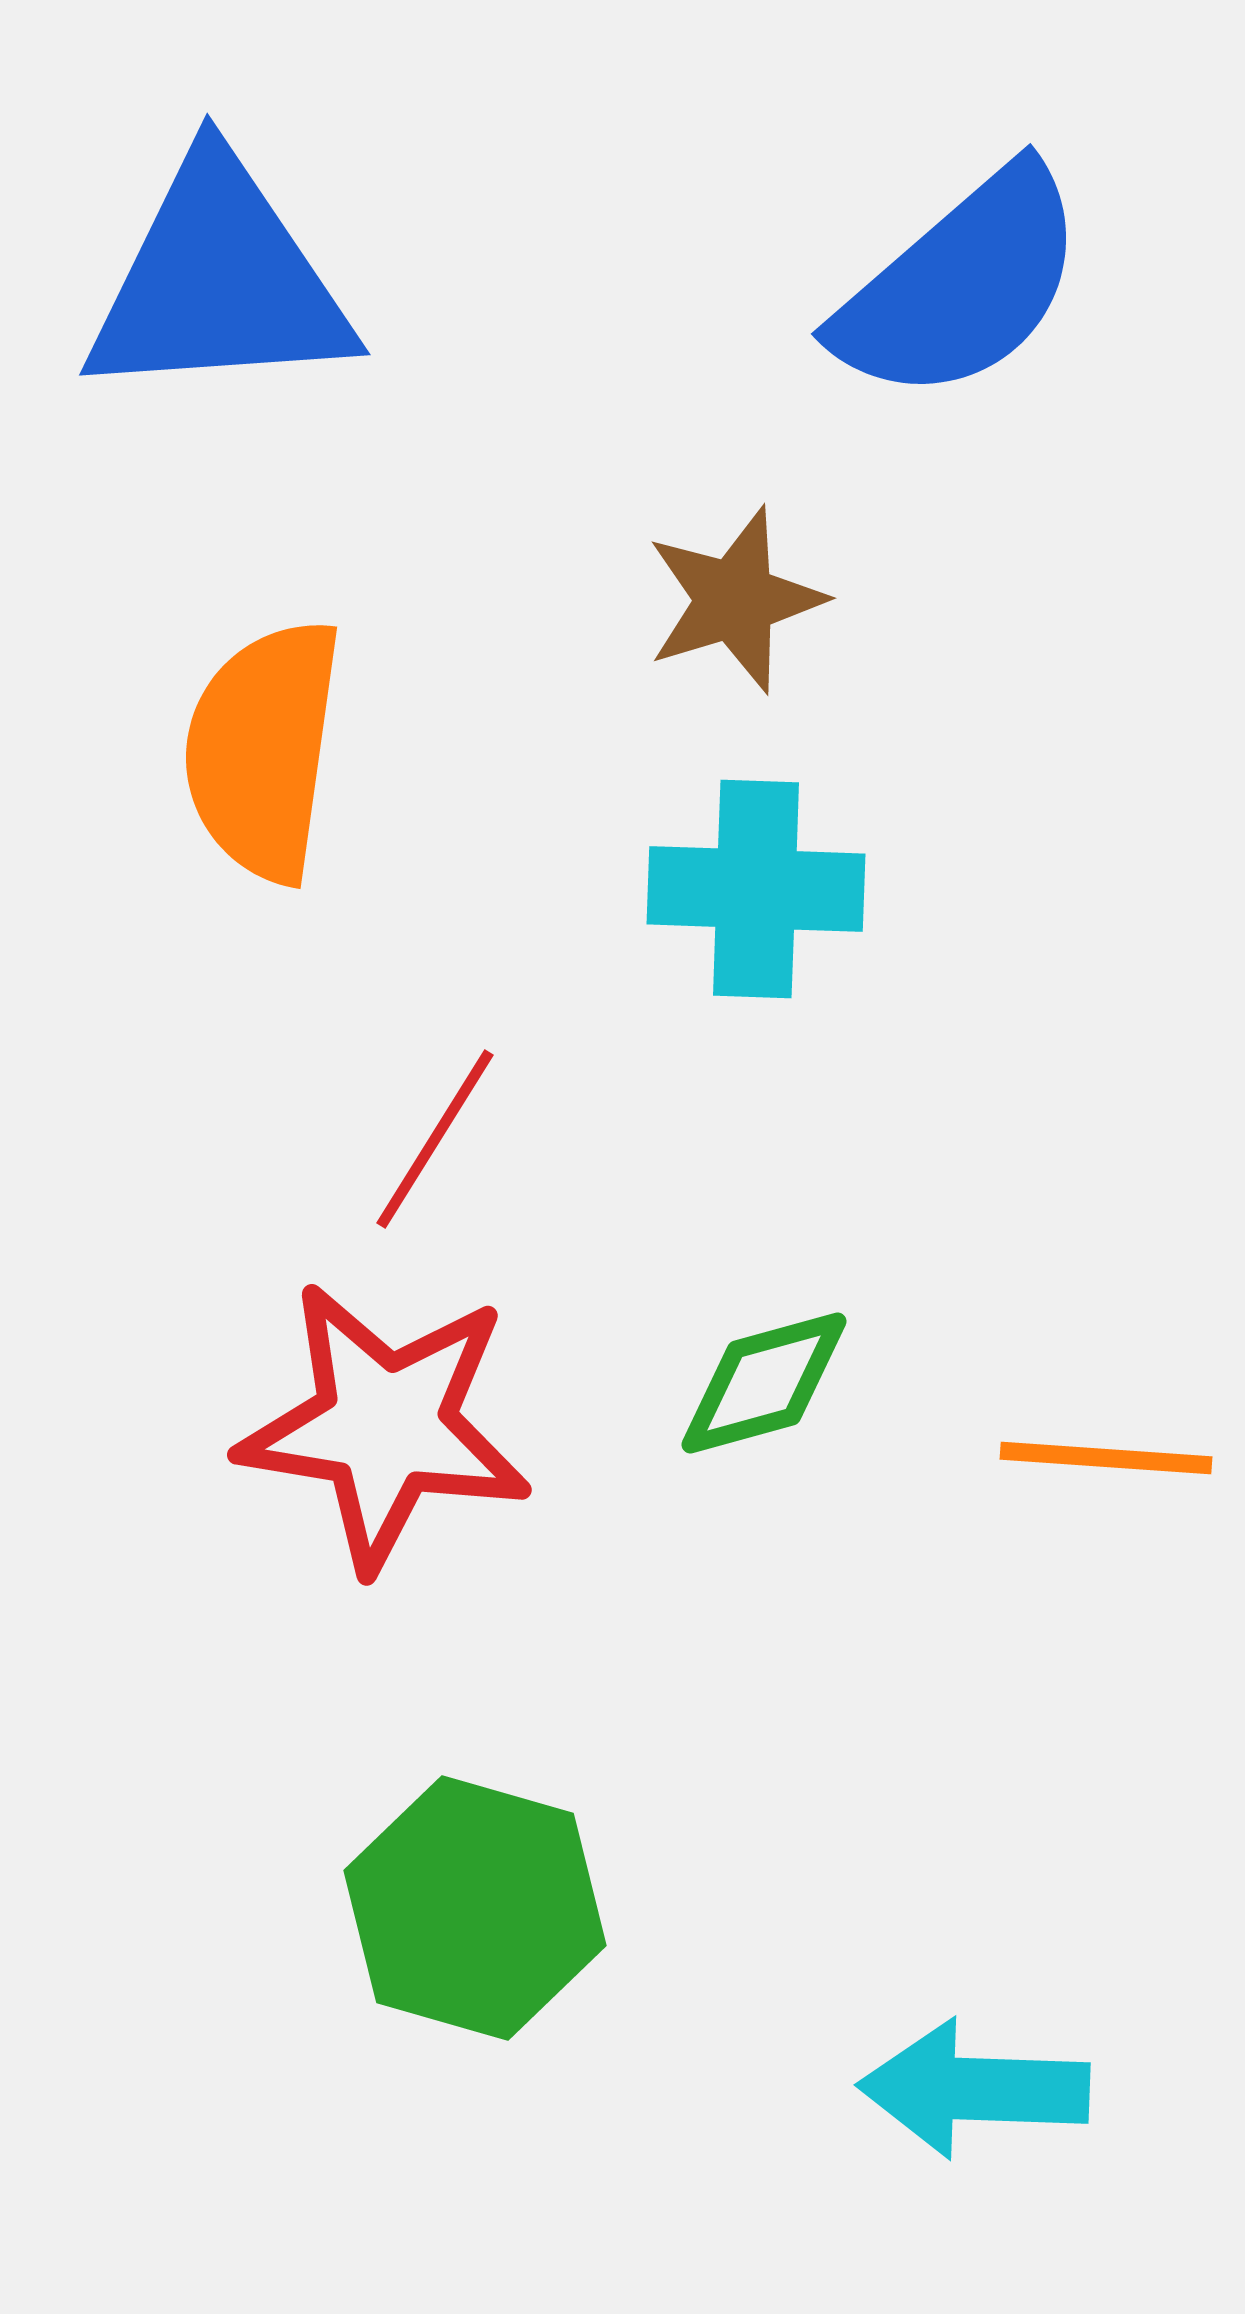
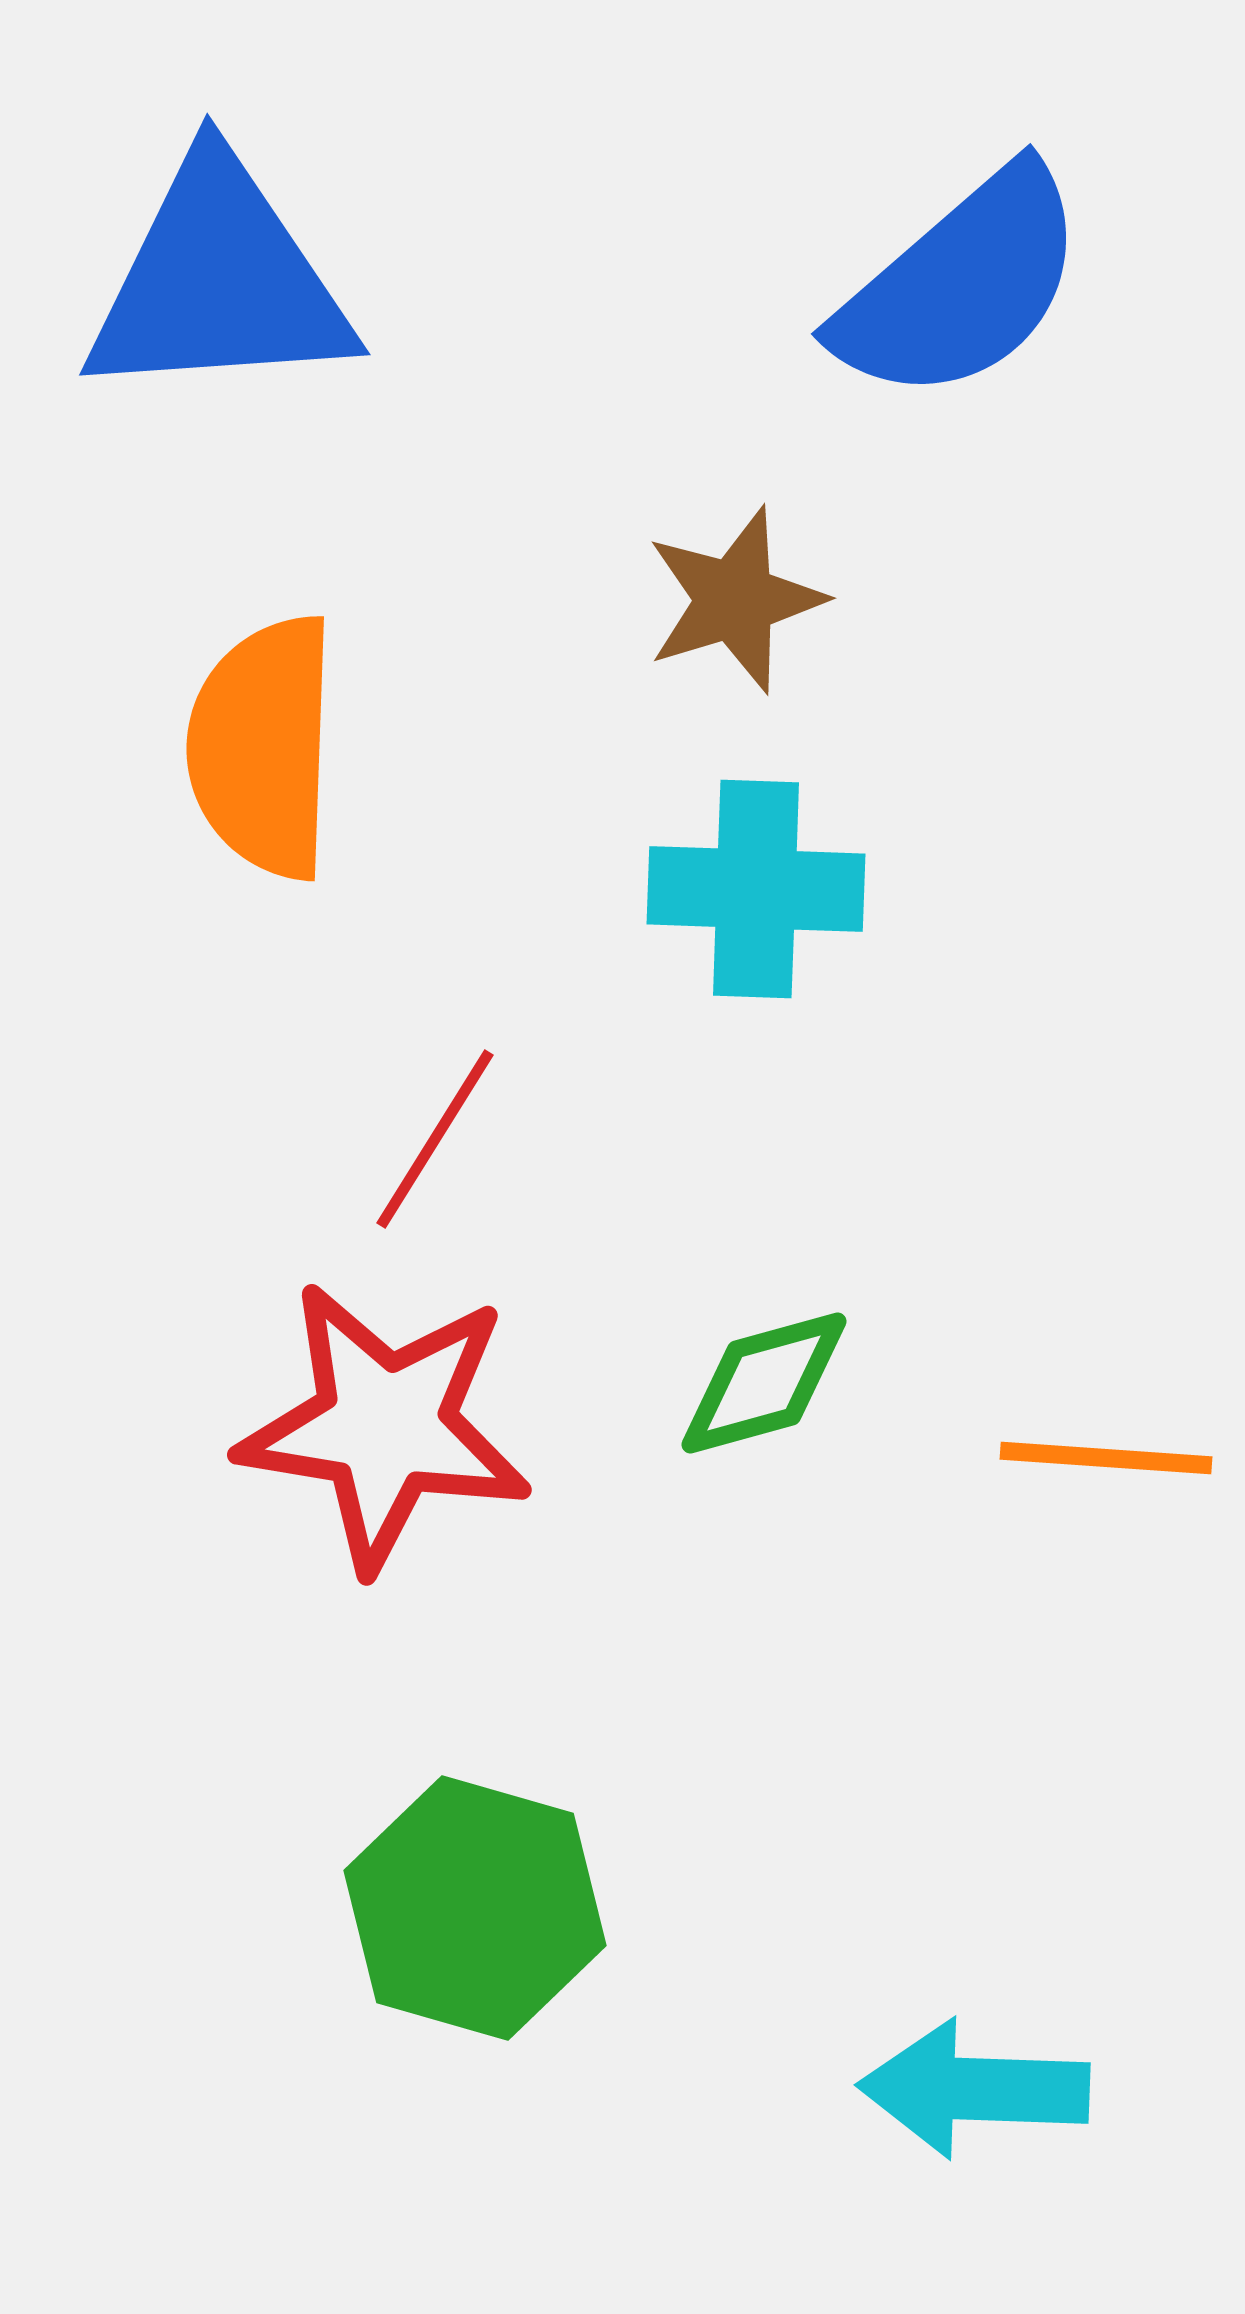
orange semicircle: moved 3 px up; rotated 6 degrees counterclockwise
